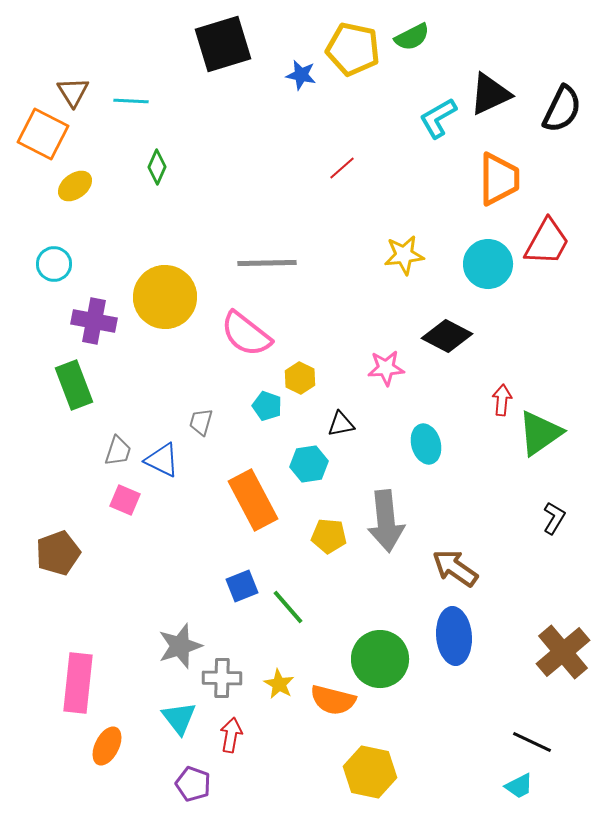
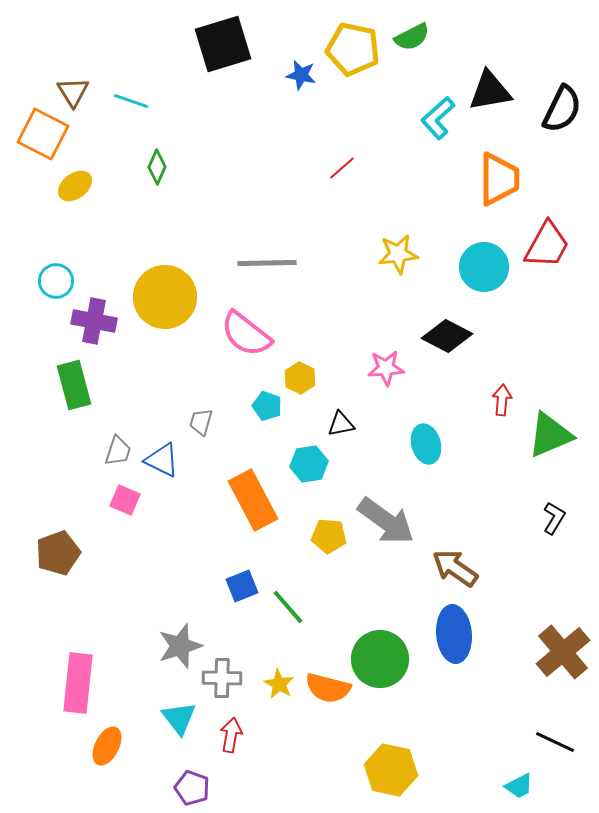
black triangle at (490, 94): moved 3 px up; rotated 15 degrees clockwise
cyan line at (131, 101): rotated 16 degrees clockwise
cyan L-shape at (438, 118): rotated 12 degrees counterclockwise
red trapezoid at (547, 242): moved 3 px down
yellow star at (404, 255): moved 6 px left, 1 px up
cyan circle at (54, 264): moved 2 px right, 17 px down
cyan circle at (488, 264): moved 4 px left, 3 px down
green rectangle at (74, 385): rotated 6 degrees clockwise
green triangle at (540, 433): moved 10 px right, 2 px down; rotated 12 degrees clockwise
gray arrow at (386, 521): rotated 48 degrees counterclockwise
blue ellipse at (454, 636): moved 2 px up
orange semicircle at (333, 700): moved 5 px left, 12 px up
black line at (532, 742): moved 23 px right
yellow hexagon at (370, 772): moved 21 px right, 2 px up
purple pentagon at (193, 784): moved 1 px left, 4 px down
